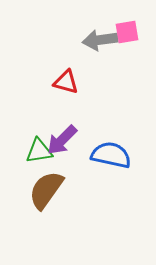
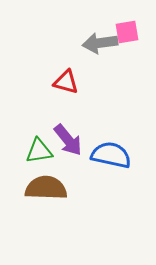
gray arrow: moved 3 px down
purple arrow: moved 6 px right; rotated 84 degrees counterclockwise
brown semicircle: moved 2 px up; rotated 57 degrees clockwise
